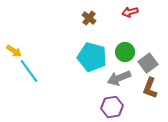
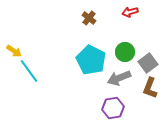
cyan pentagon: moved 1 px left, 3 px down; rotated 12 degrees clockwise
purple hexagon: moved 1 px right, 1 px down
